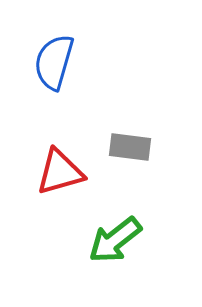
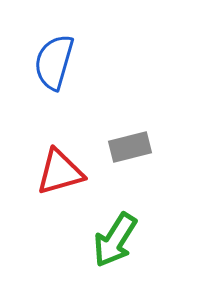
gray rectangle: rotated 21 degrees counterclockwise
green arrow: rotated 20 degrees counterclockwise
